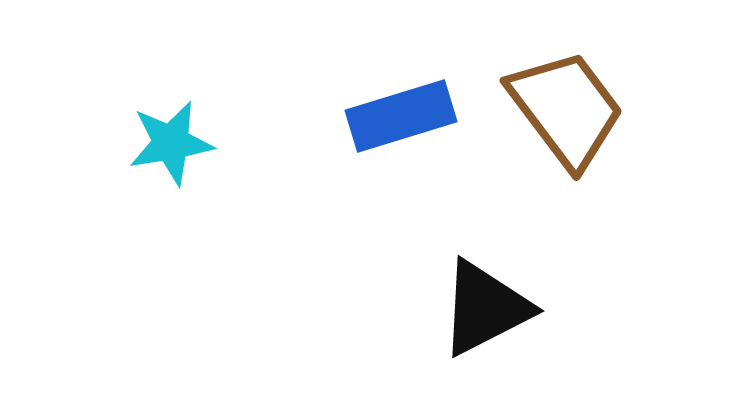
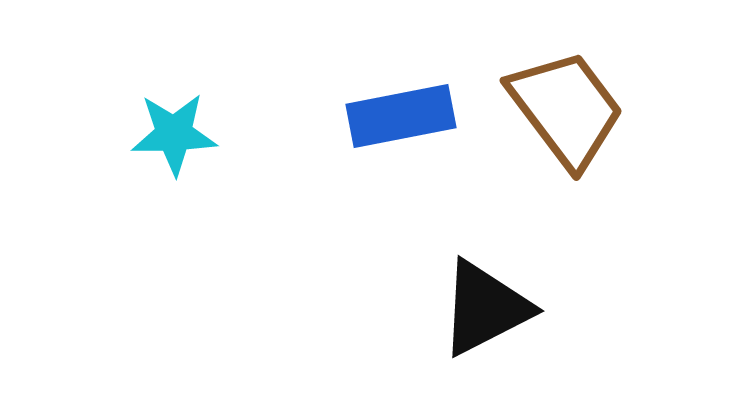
blue rectangle: rotated 6 degrees clockwise
cyan star: moved 3 px right, 9 px up; rotated 8 degrees clockwise
